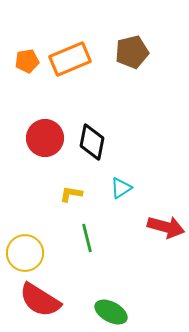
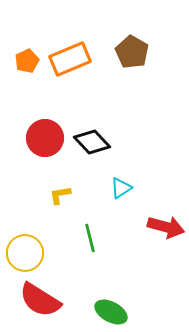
brown pentagon: rotated 28 degrees counterclockwise
orange pentagon: rotated 15 degrees counterclockwise
black diamond: rotated 54 degrees counterclockwise
yellow L-shape: moved 11 px left, 1 px down; rotated 20 degrees counterclockwise
green line: moved 3 px right
